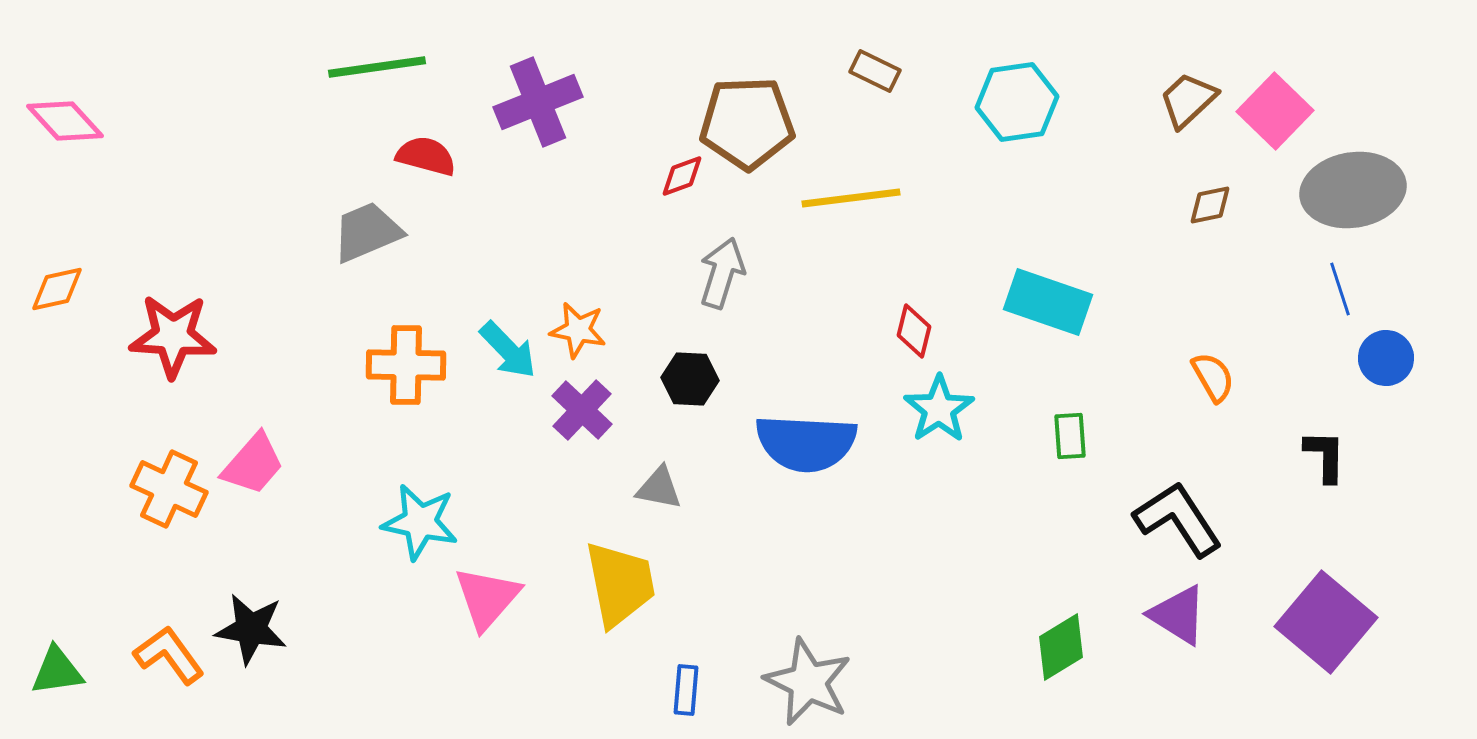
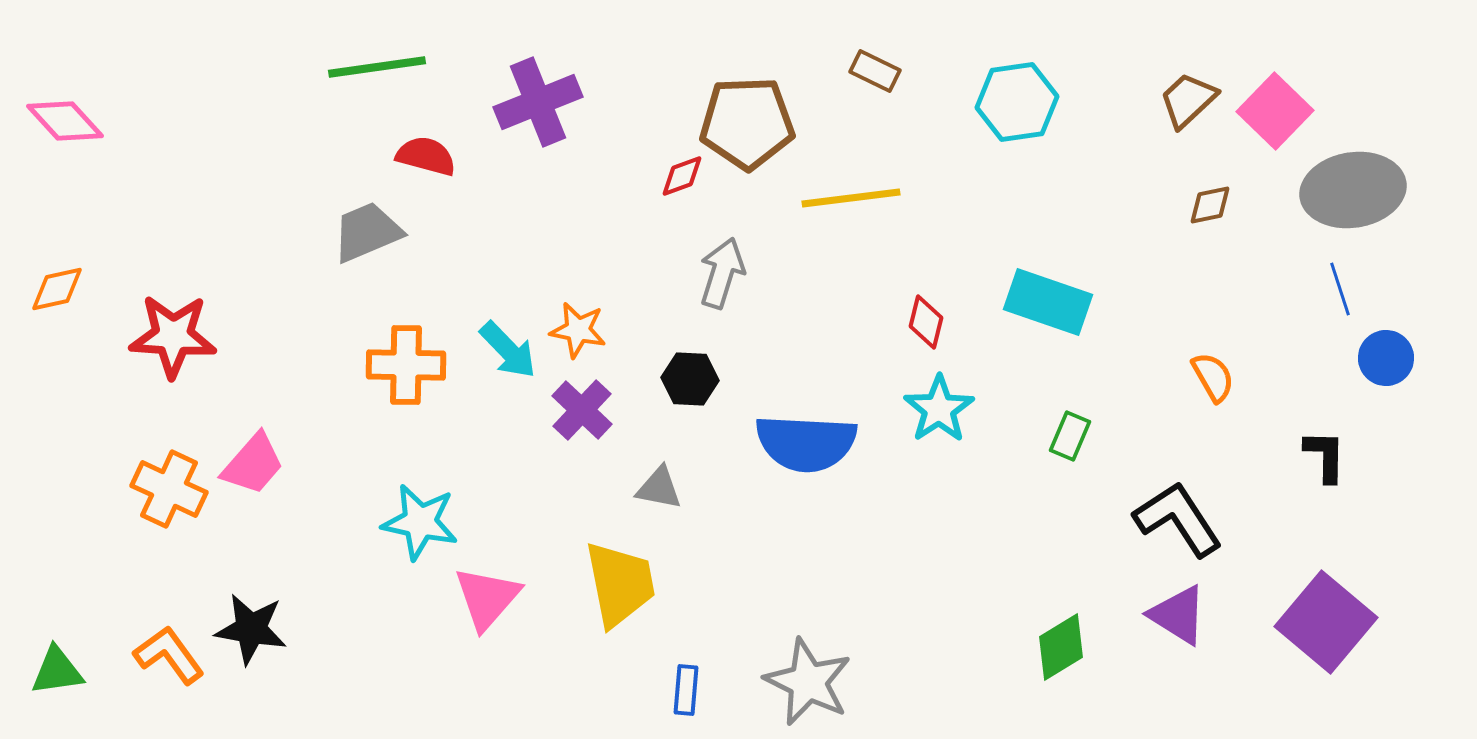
red diamond at (914, 331): moved 12 px right, 9 px up
green rectangle at (1070, 436): rotated 27 degrees clockwise
